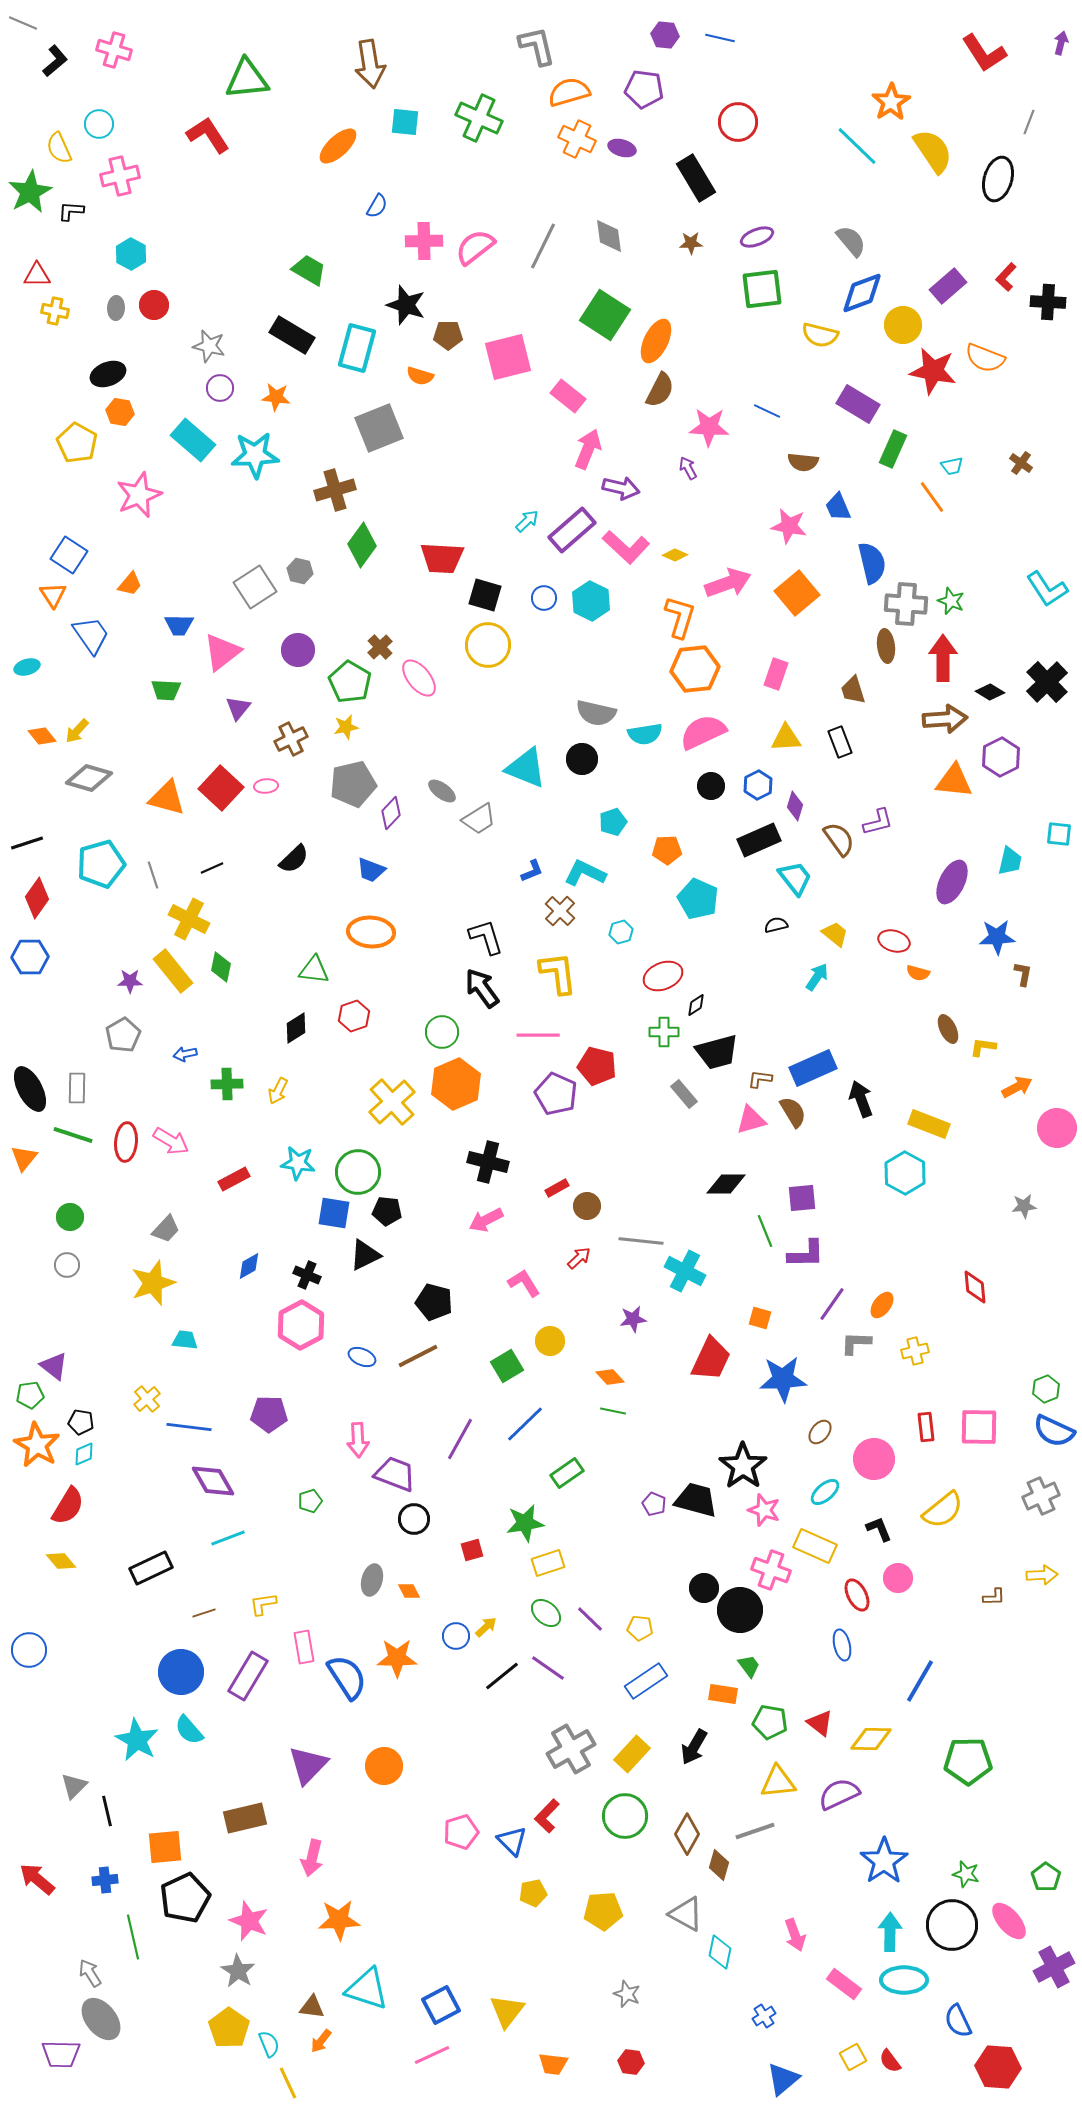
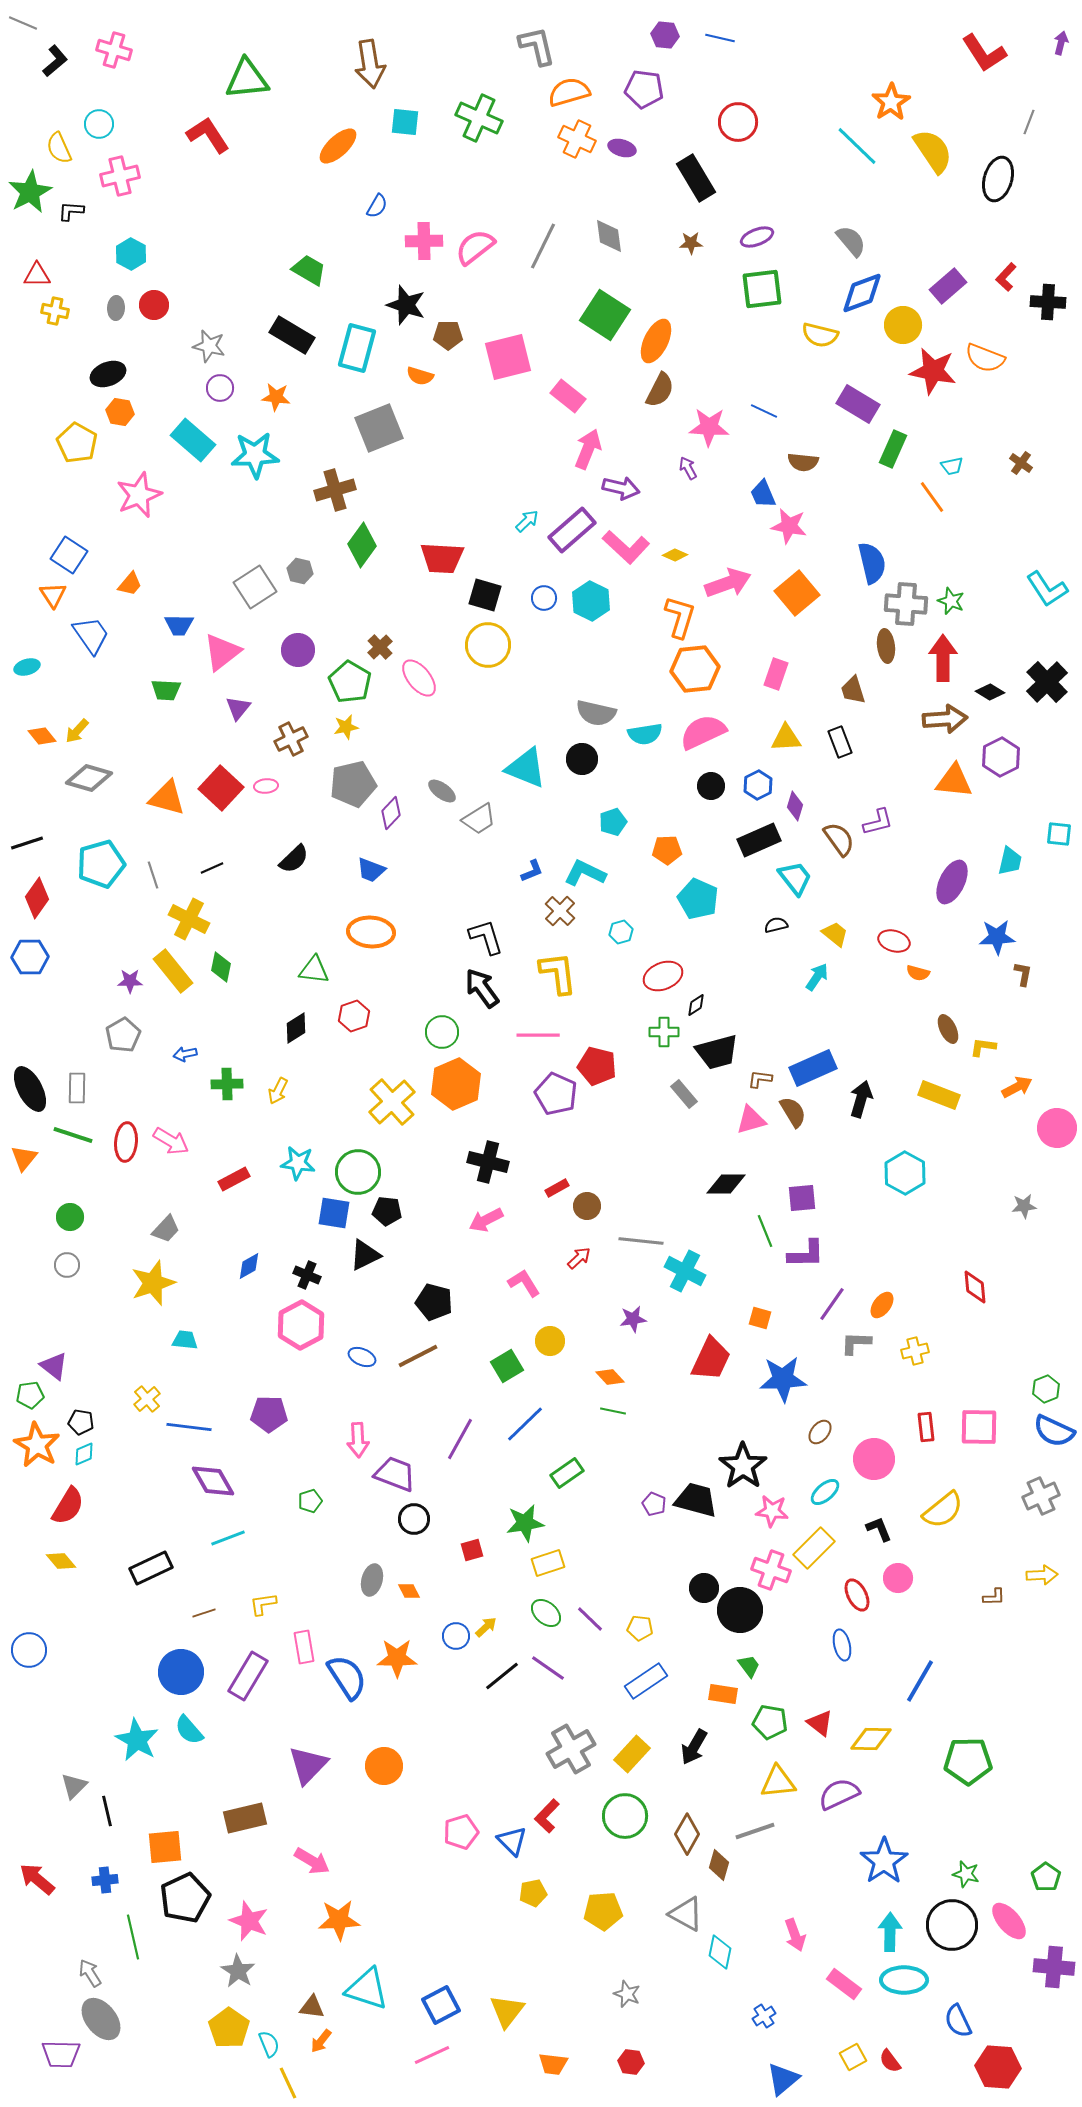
blue line at (767, 411): moved 3 px left
blue trapezoid at (838, 507): moved 75 px left, 13 px up
black arrow at (861, 1099): rotated 36 degrees clockwise
yellow rectangle at (929, 1124): moved 10 px right, 29 px up
pink star at (764, 1510): moved 8 px right, 1 px down; rotated 12 degrees counterclockwise
yellow rectangle at (815, 1546): moved 1 px left, 2 px down; rotated 69 degrees counterclockwise
pink arrow at (312, 1858): moved 3 px down; rotated 72 degrees counterclockwise
purple cross at (1054, 1967): rotated 33 degrees clockwise
